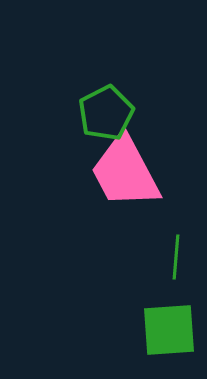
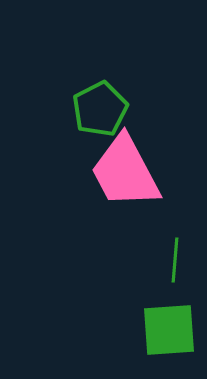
green pentagon: moved 6 px left, 4 px up
green line: moved 1 px left, 3 px down
